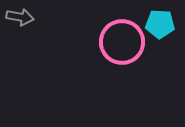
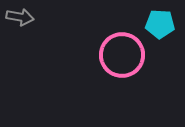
pink circle: moved 13 px down
